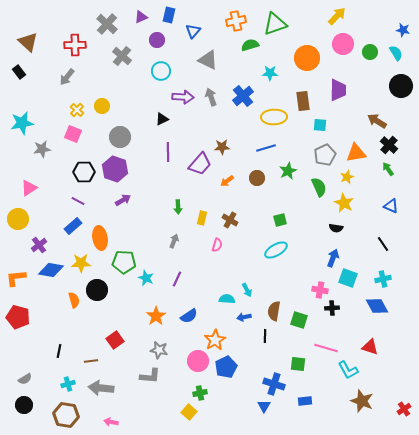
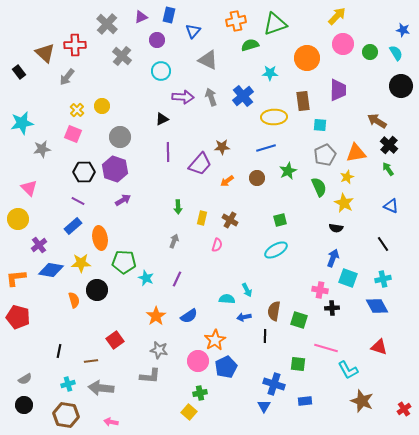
brown triangle at (28, 42): moved 17 px right, 11 px down
pink triangle at (29, 188): rotated 42 degrees counterclockwise
red triangle at (370, 347): moved 9 px right
